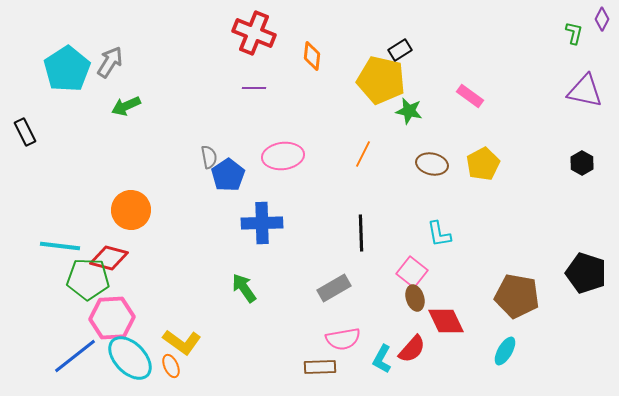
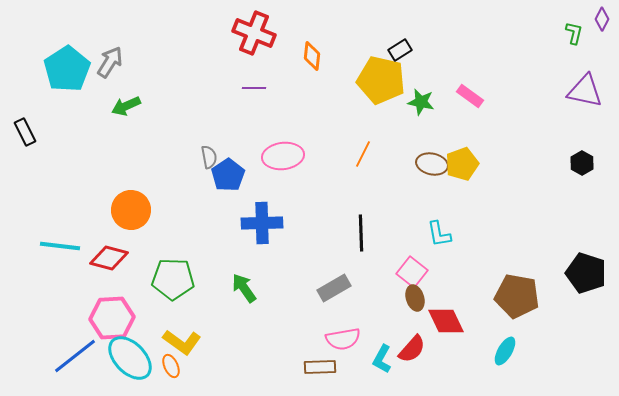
green star at (409, 111): moved 12 px right, 9 px up
yellow pentagon at (483, 164): moved 21 px left; rotated 8 degrees clockwise
green pentagon at (88, 279): moved 85 px right
